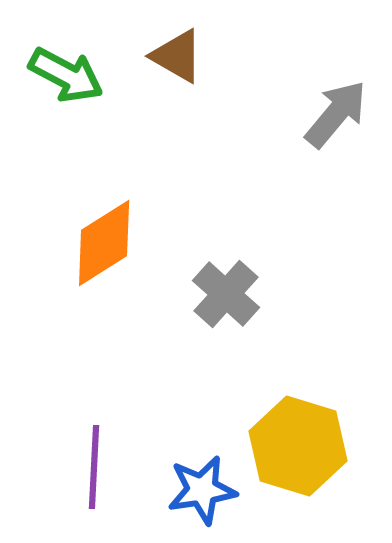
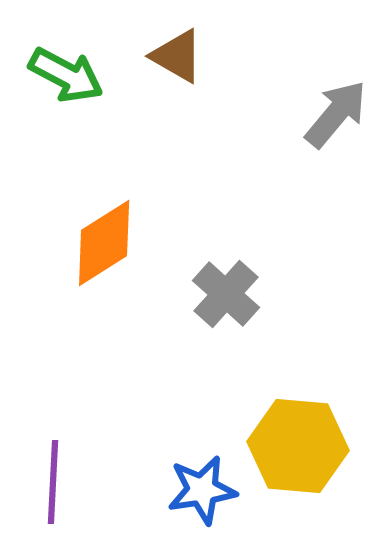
yellow hexagon: rotated 12 degrees counterclockwise
purple line: moved 41 px left, 15 px down
